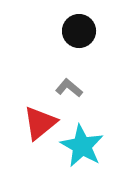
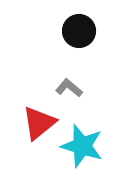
red triangle: moved 1 px left
cyan star: rotated 12 degrees counterclockwise
